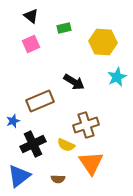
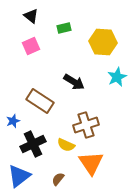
pink square: moved 2 px down
brown rectangle: rotated 56 degrees clockwise
brown semicircle: rotated 128 degrees clockwise
